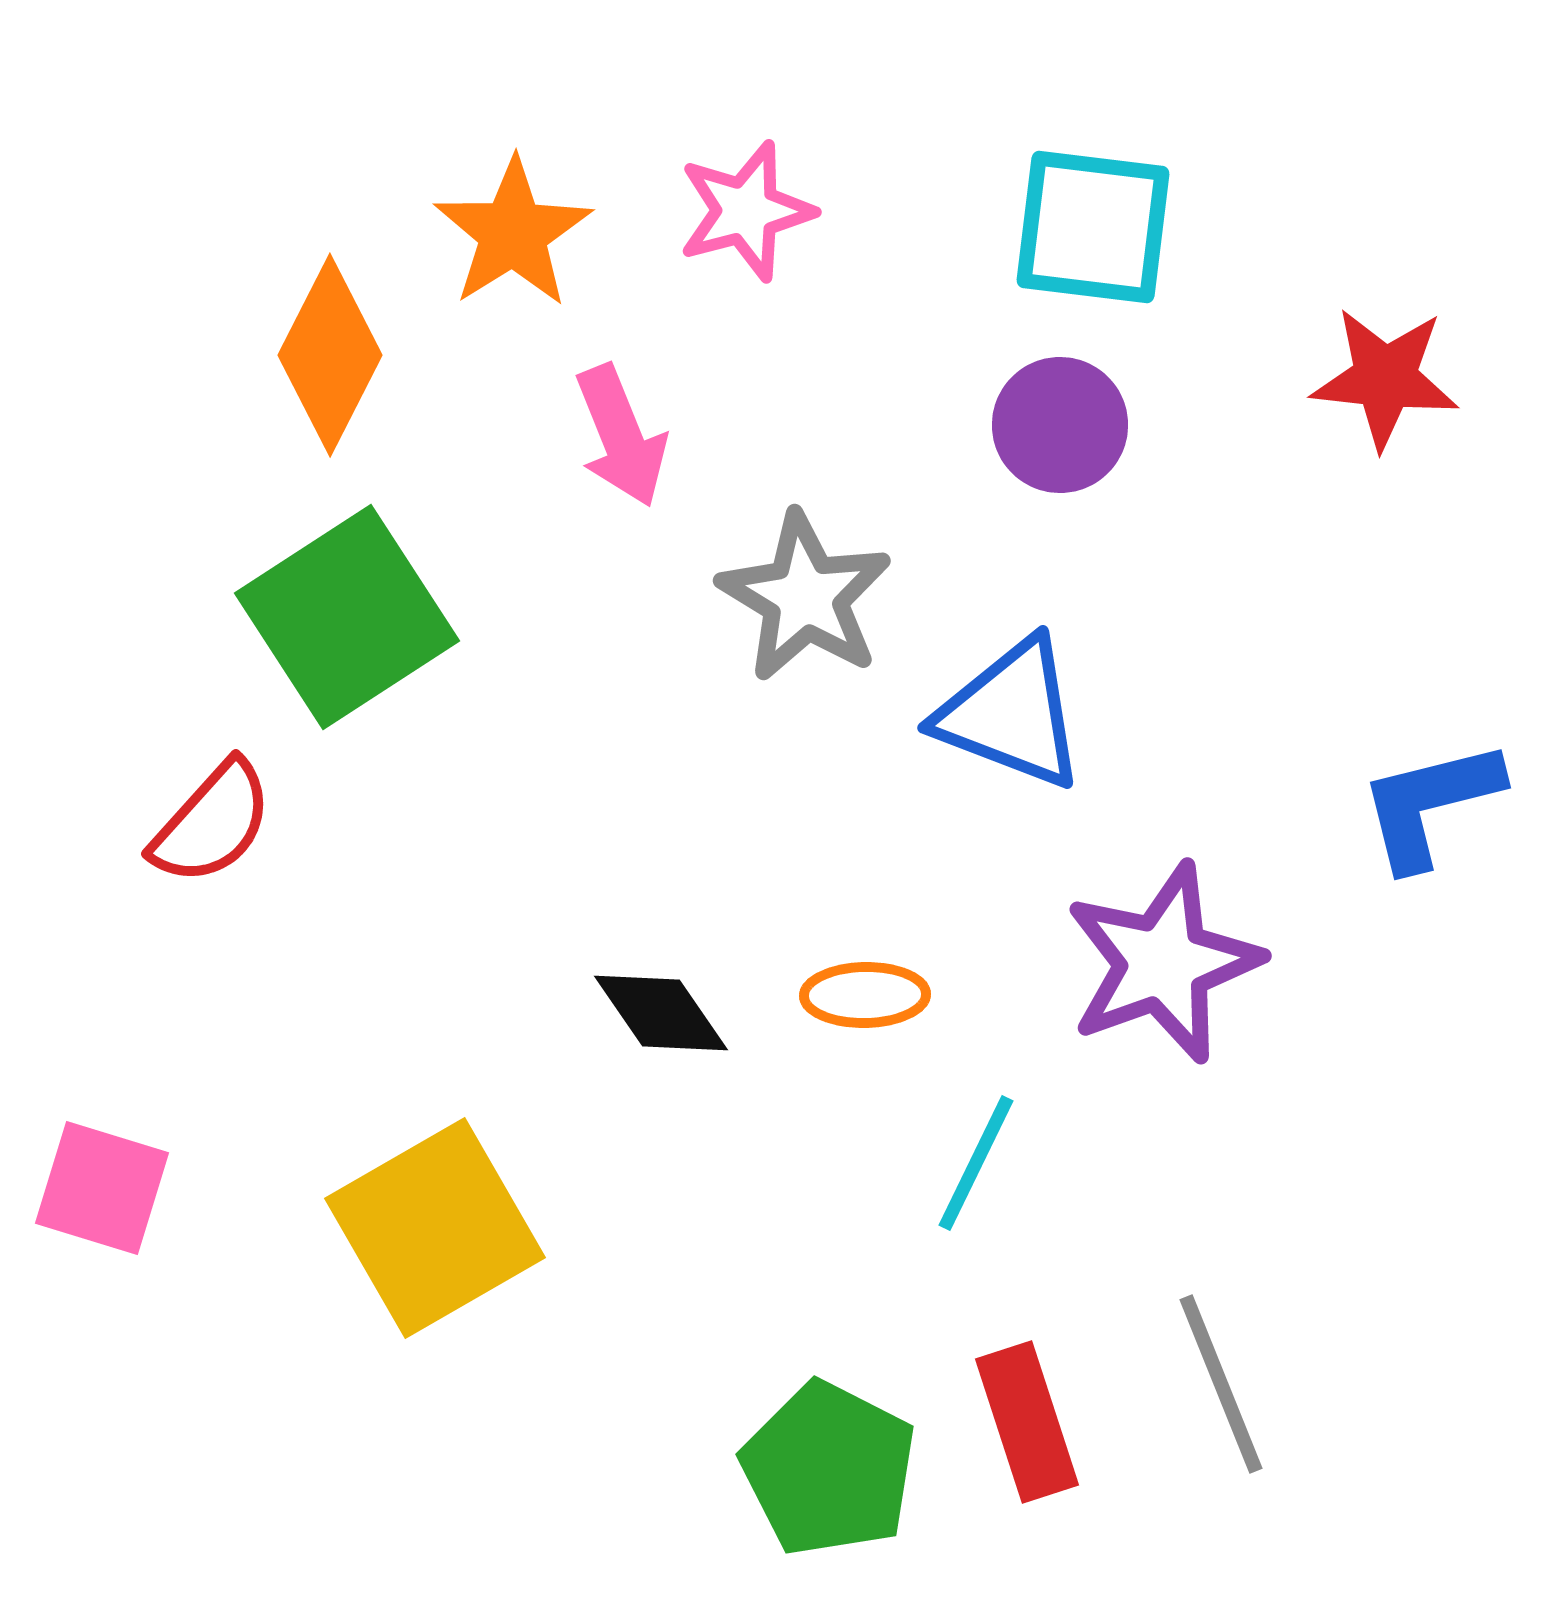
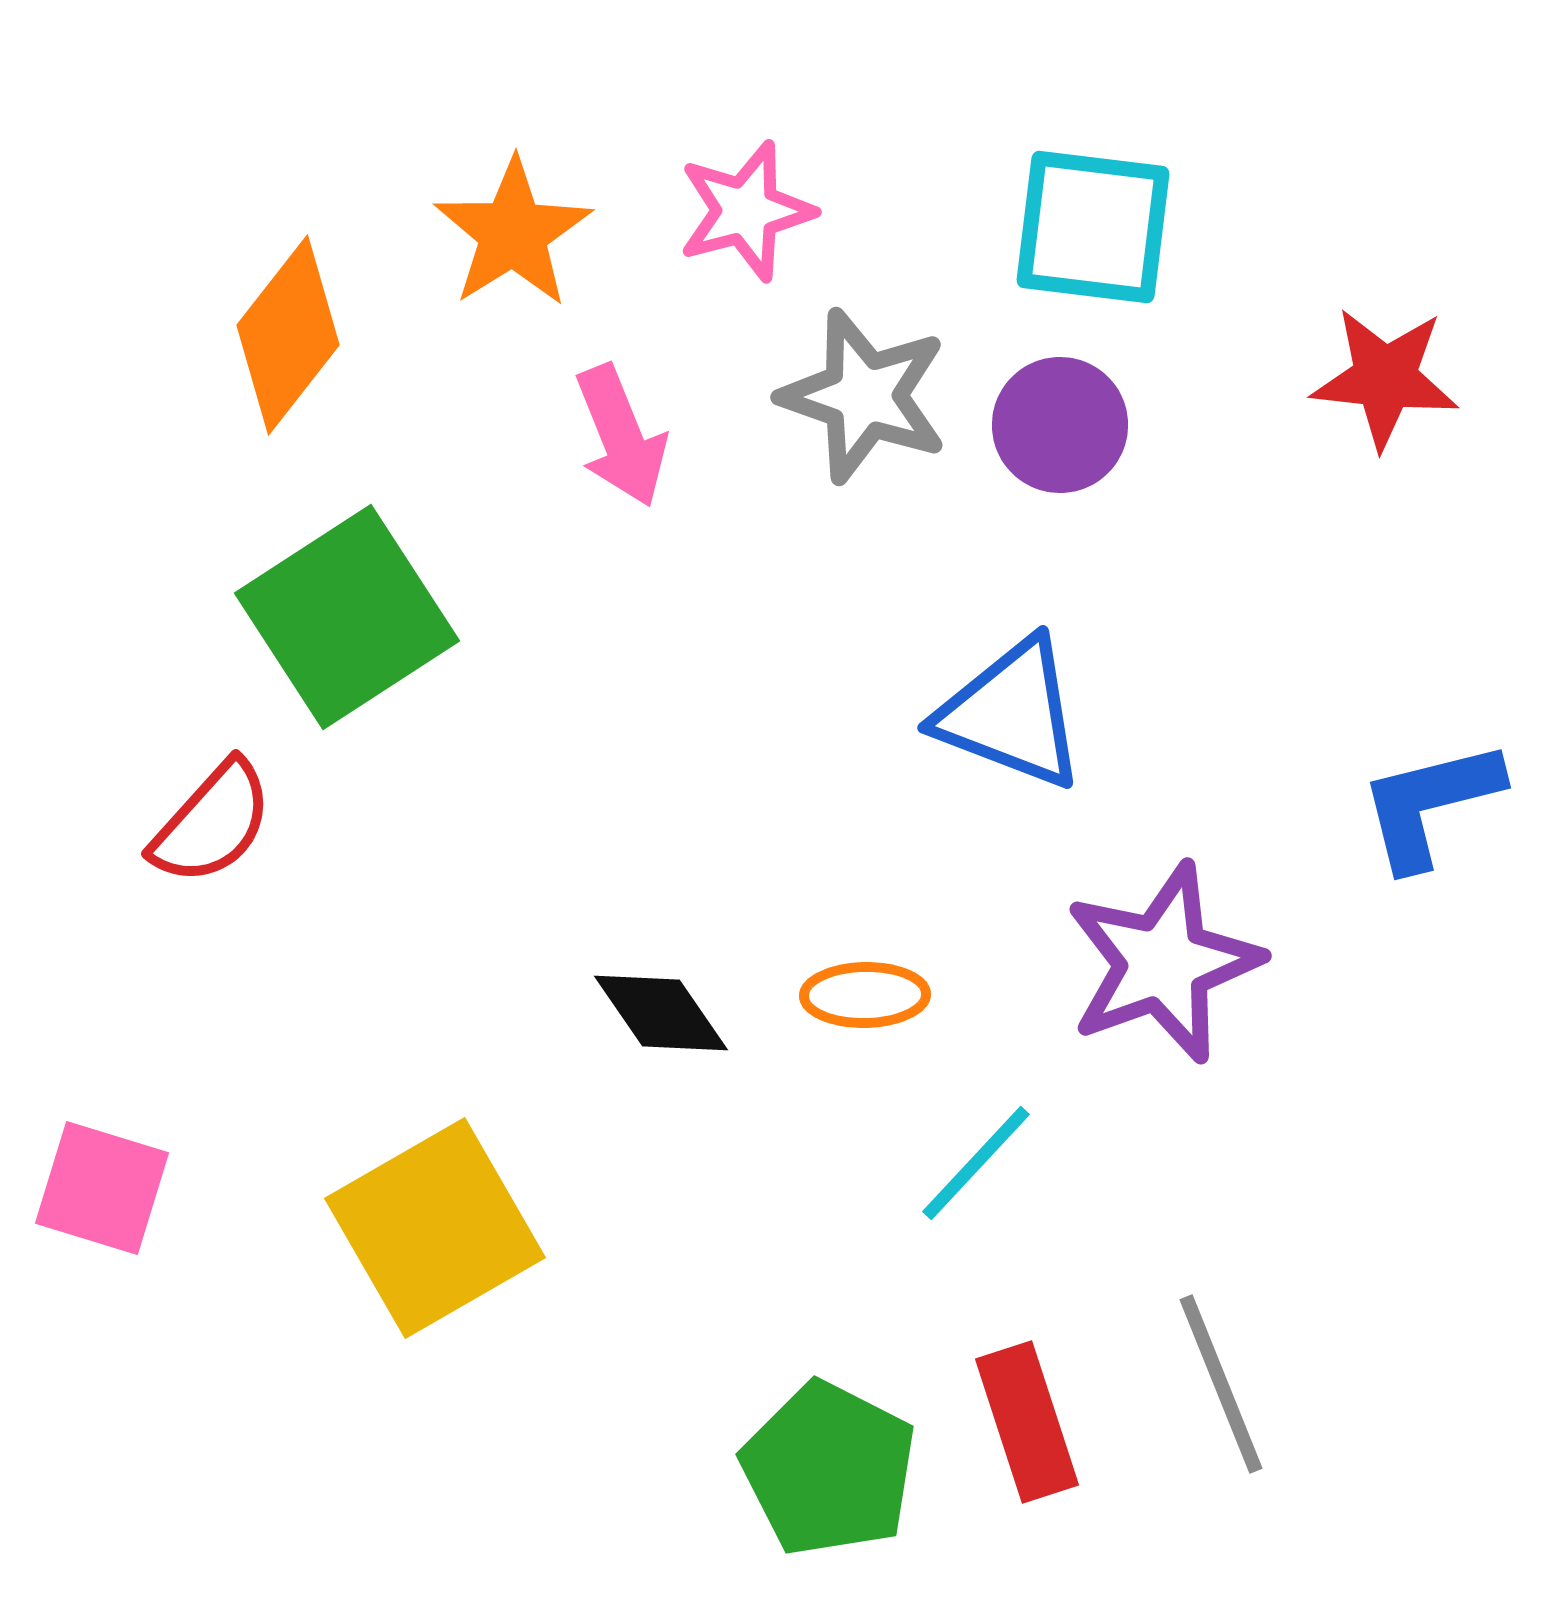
orange diamond: moved 42 px left, 20 px up; rotated 11 degrees clockwise
gray star: moved 59 px right, 201 px up; rotated 12 degrees counterclockwise
cyan line: rotated 17 degrees clockwise
